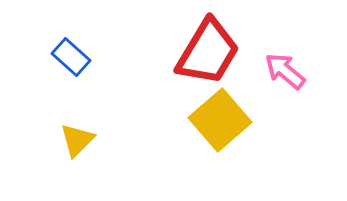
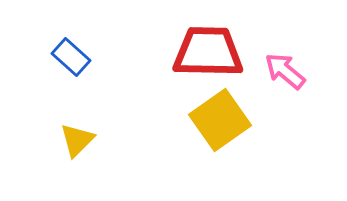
red trapezoid: rotated 120 degrees counterclockwise
yellow square: rotated 6 degrees clockwise
